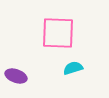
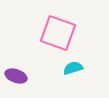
pink square: rotated 18 degrees clockwise
